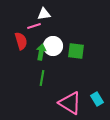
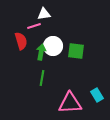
cyan rectangle: moved 4 px up
pink triangle: rotated 35 degrees counterclockwise
